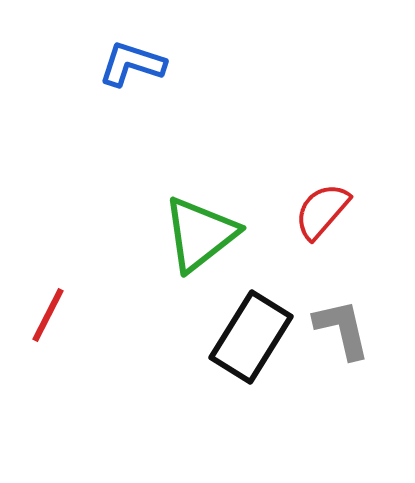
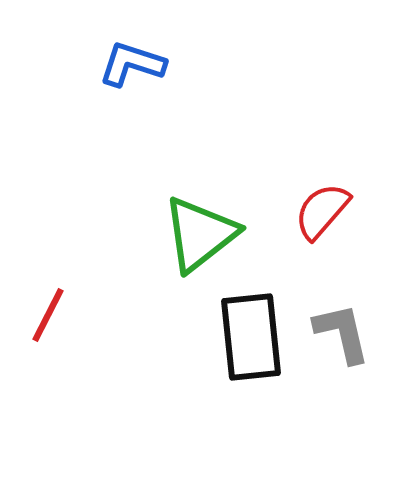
gray L-shape: moved 4 px down
black rectangle: rotated 38 degrees counterclockwise
